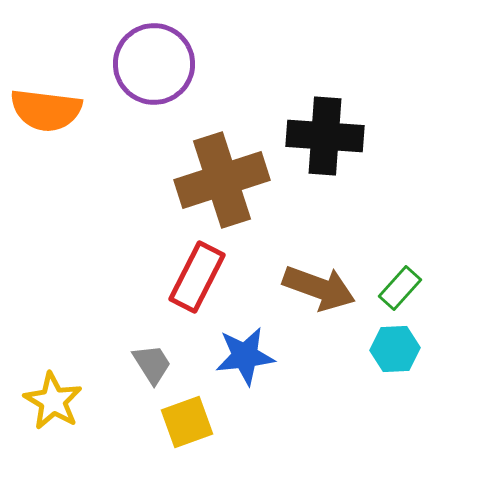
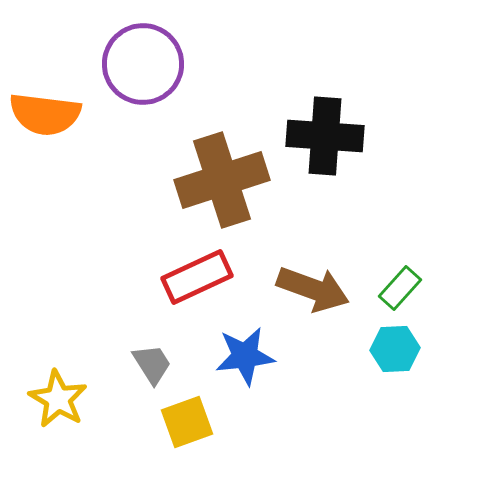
purple circle: moved 11 px left
orange semicircle: moved 1 px left, 4 px down
red rectangle: rotated 38 degrees clockwise
brown arrow: moved 6 px left, 1 px down
yellow star: moved 5 px right, 2 px up
